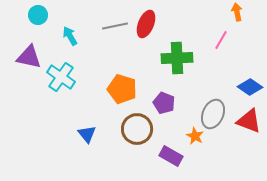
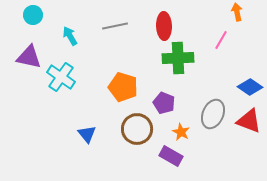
cyan circle: moved 5 px left
red ellipse: moved 18 px right, 2 px down; rotated 24 degrees counterclockwise
green cross: moved 1 px right
orange pentagon: moved 1 px right, 2 px up
orange star: moved 14 px left, 4 px up
